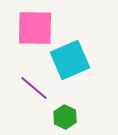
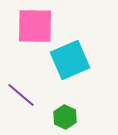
pink square: moved 2 px up
purple line: moved 13 px left, 7 px down
